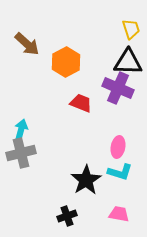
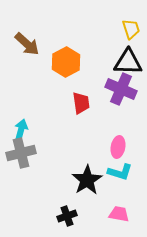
purple cross: moved 3 px right, 1 px down
red trapezoid: rotated 60 degrees clockwise
black star: moved 1 px right
